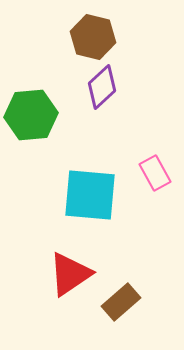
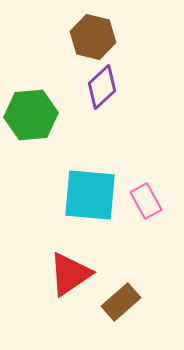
pink rectangle: moved 9 px left, 28 px down
